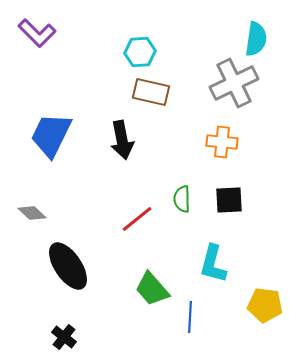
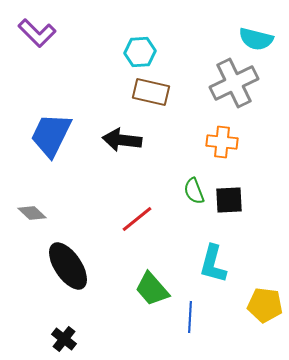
cyan semicircle: rotated 96 degrees clockwise
black arrow: rotated 108 degrees clockwise
green semicircle: moved 12 px right, 8 px up; rotated 20 degrees counterclockwise
black cross: moved 2 px down
